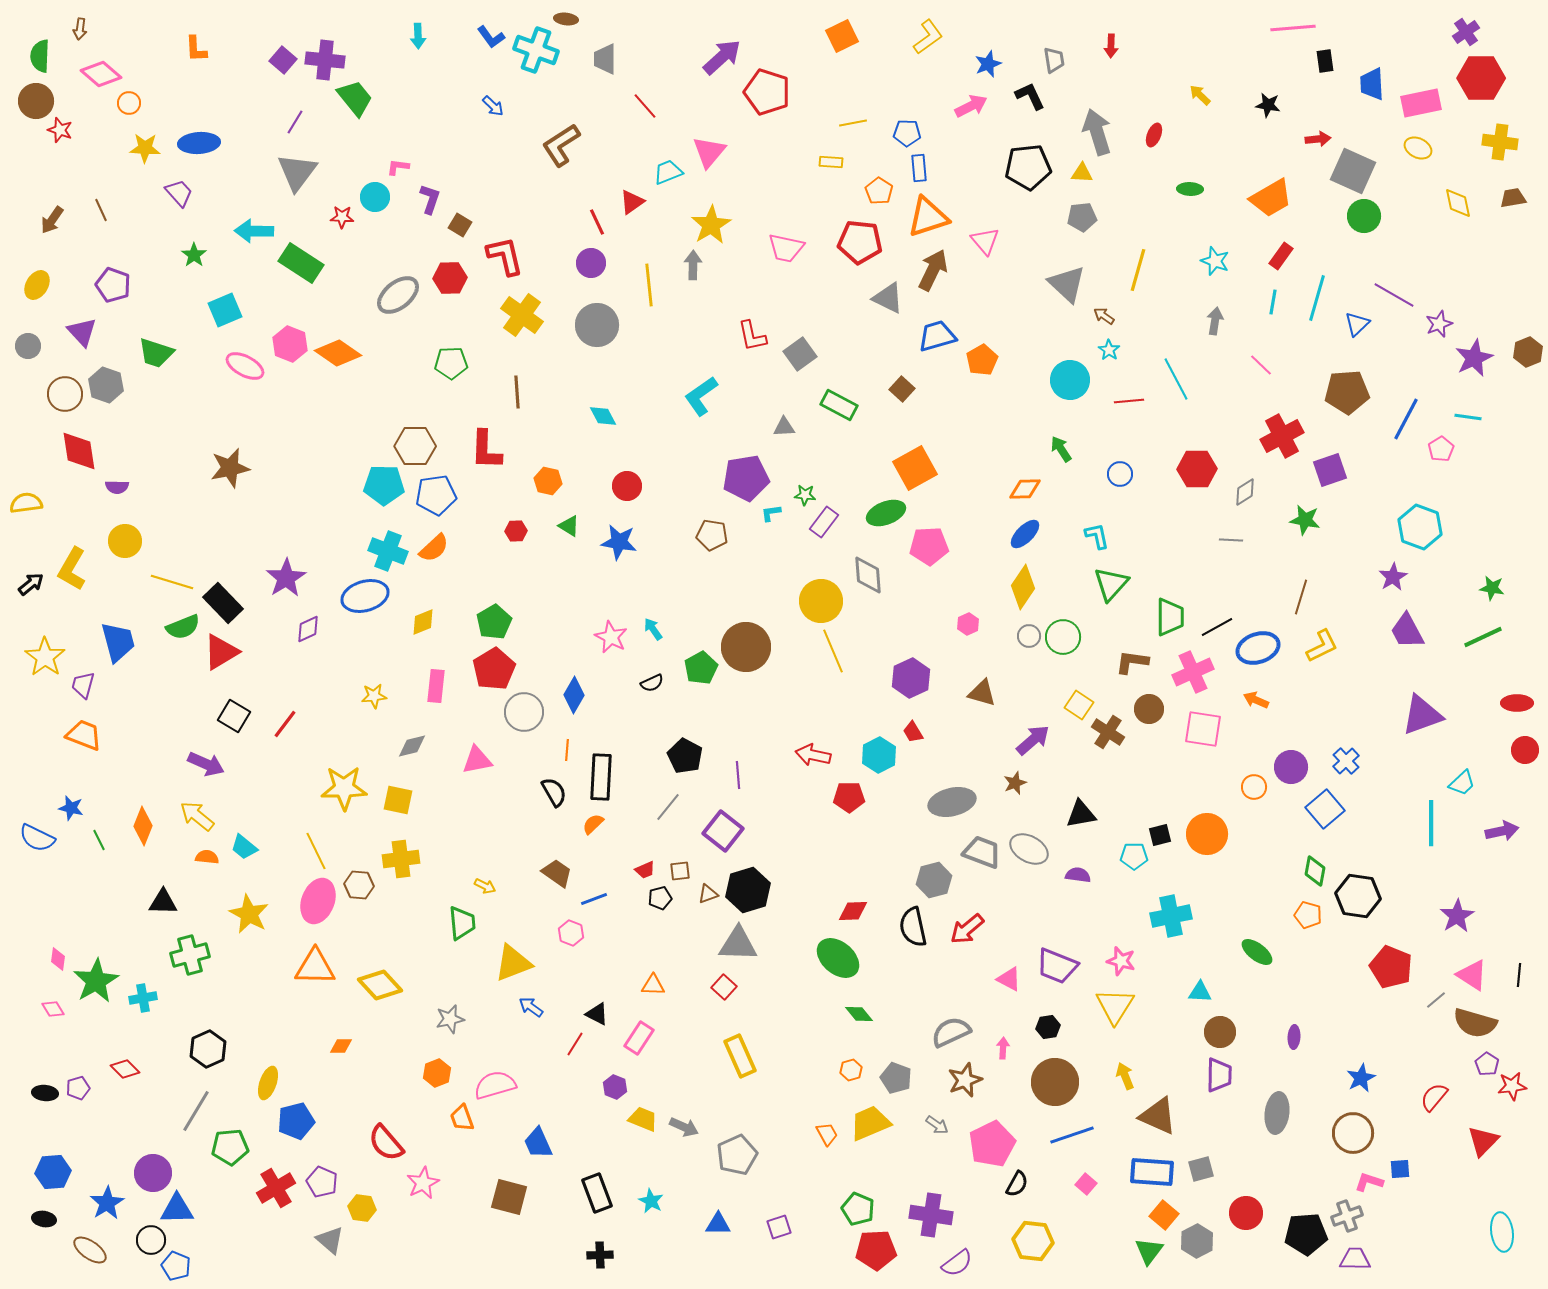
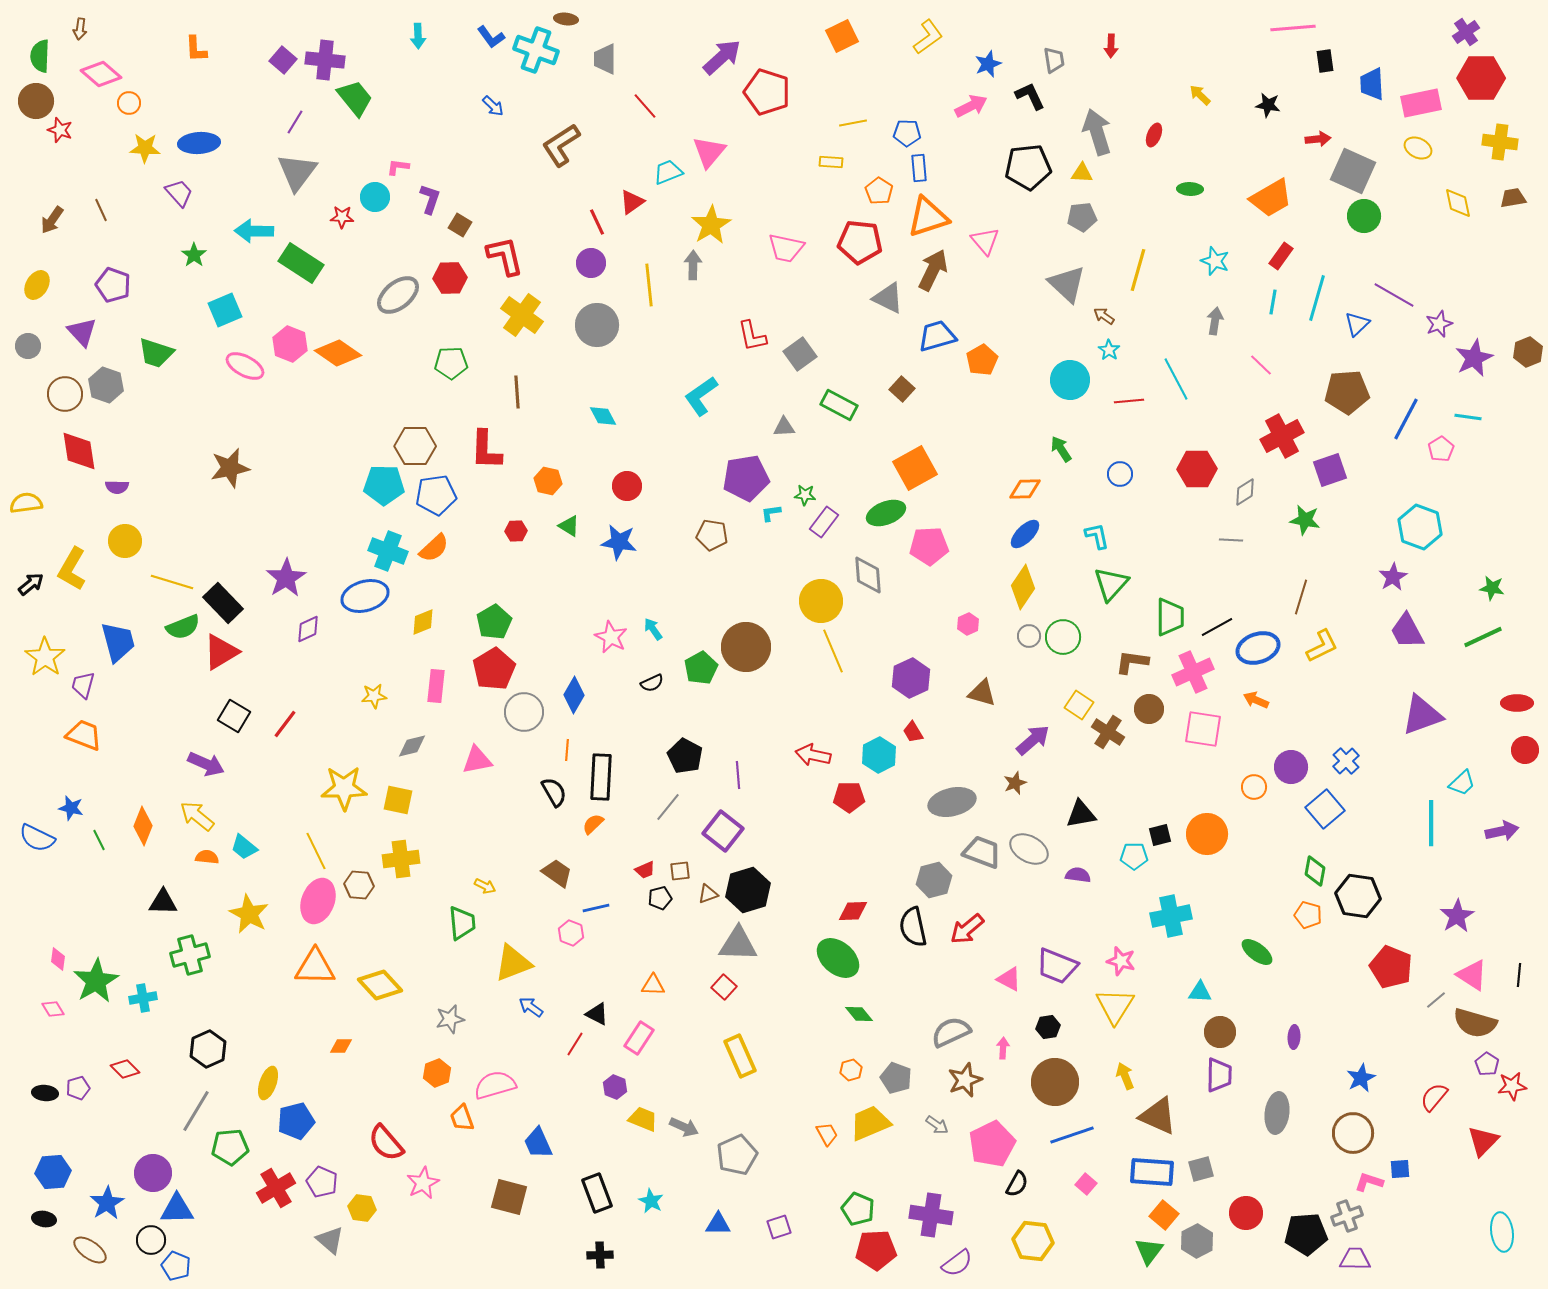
blue line at (594, 899): moved 2 px right, 9 px down; rotated 8 degrees clockwise
